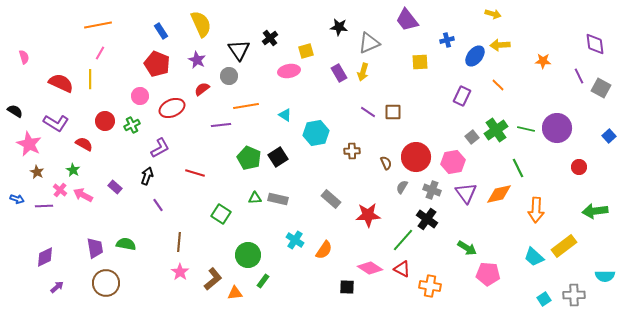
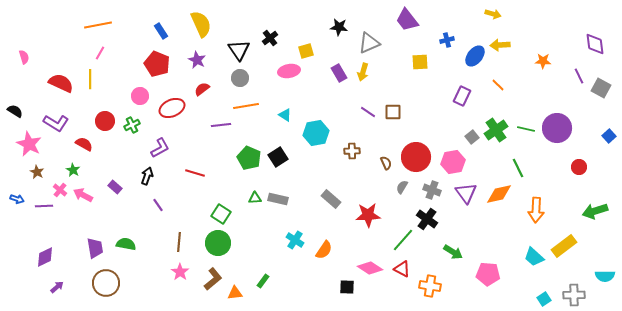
gray circle at (229, 76): moved 11 px right, 2 px down
green arrow at (595, 211): rotated 10 degrees counterclockwise
green arrow at (467, 248): moved 14 px left, 4 px down
green circle at (248, 255): moved 30 px left, 12 px up
